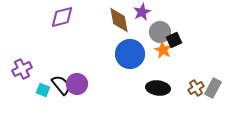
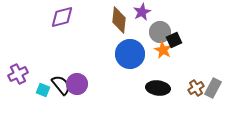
brown diamond: rotated 16 degrees clockwise
purple cross: moved 4 px left, 5 px down
